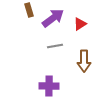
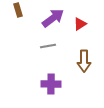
brown rectangle: moved 11 px left
gray line: moved 7 px left
purple cross: moved 2 px right, 2 px up
